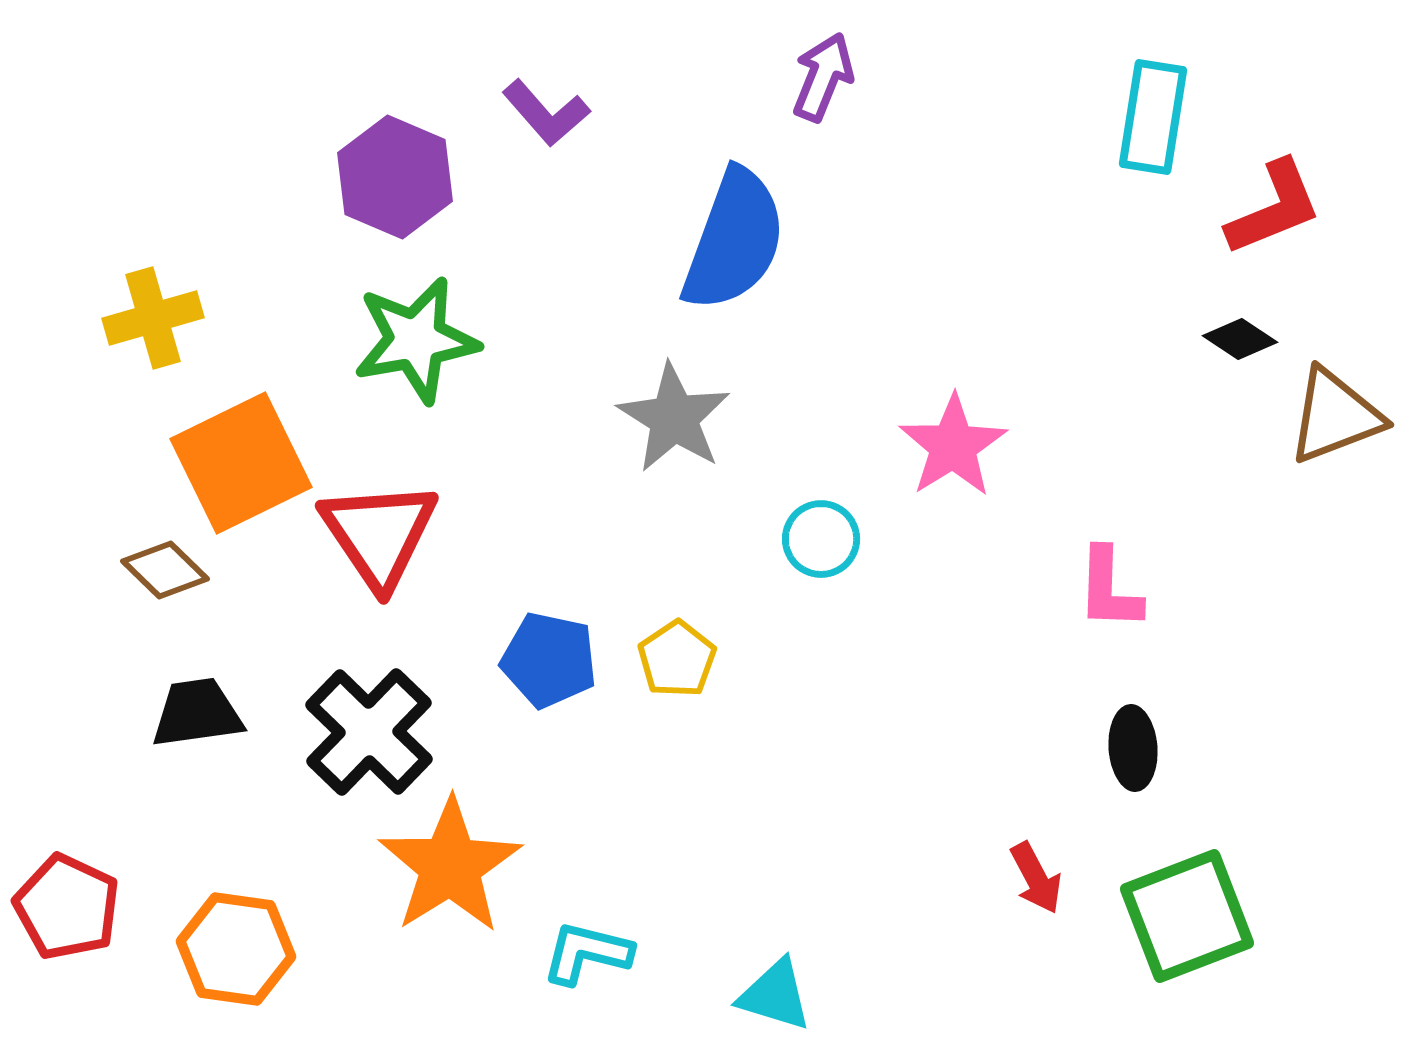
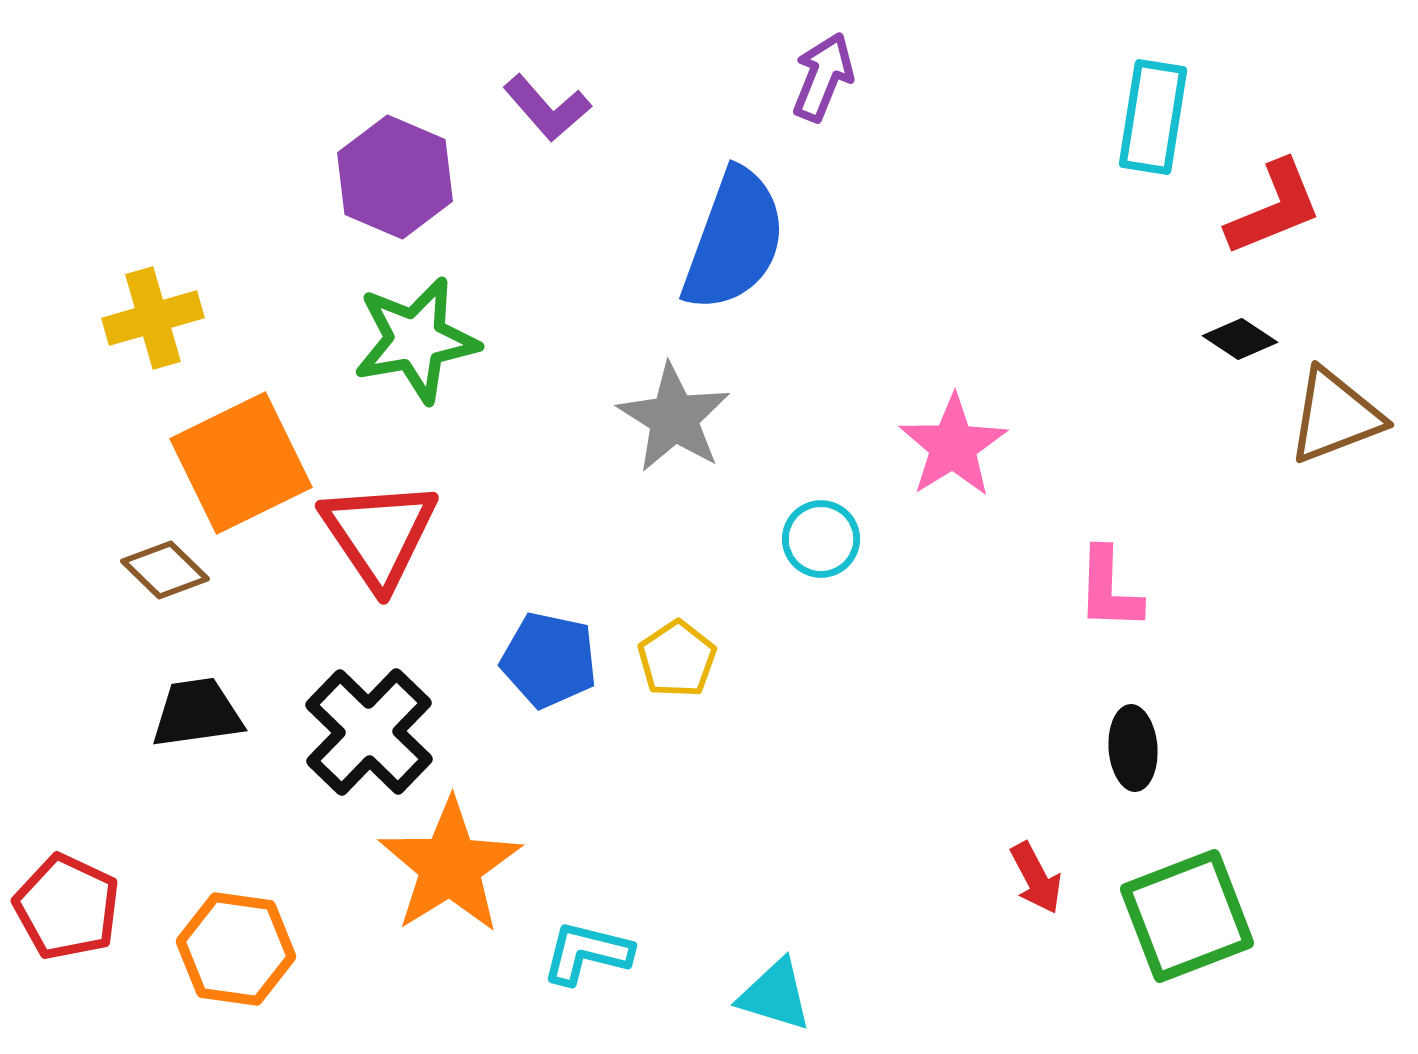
purple L-shape: moved 1 px right, 5 px up
